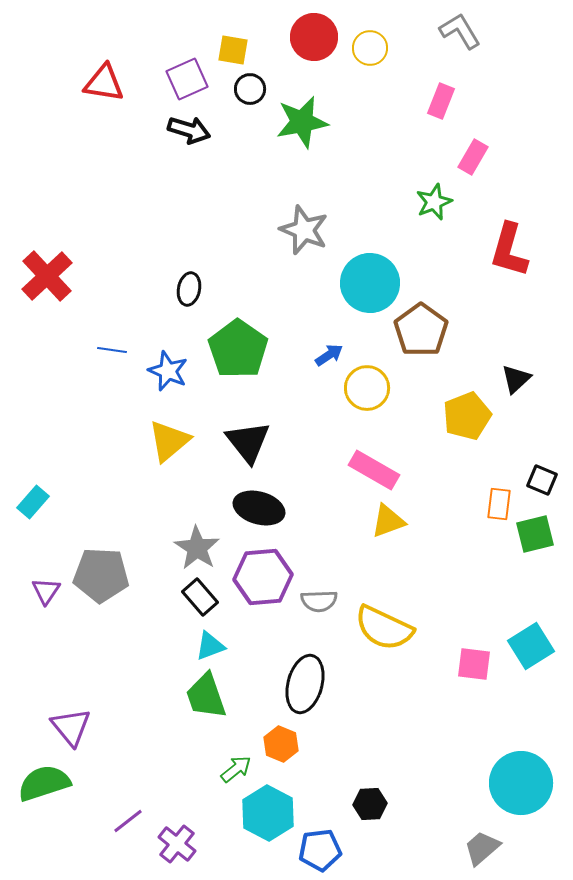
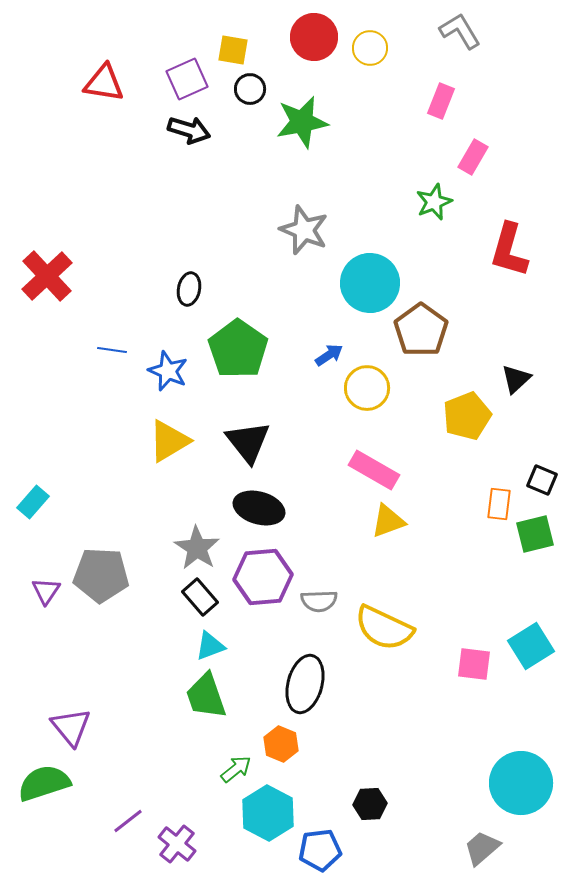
yellow triangle at (169, 441): rotated 9 degrees clockwise
